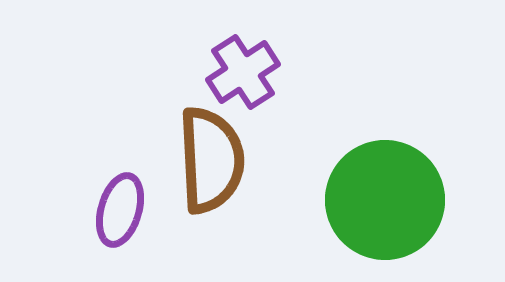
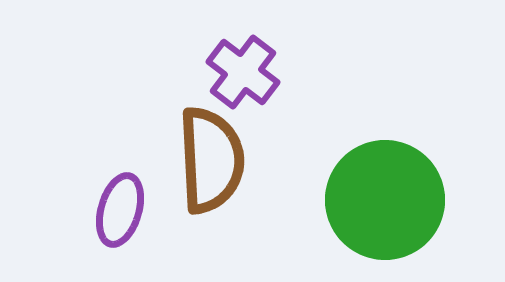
purple cross: rotated 20 degrees counterclockwise
